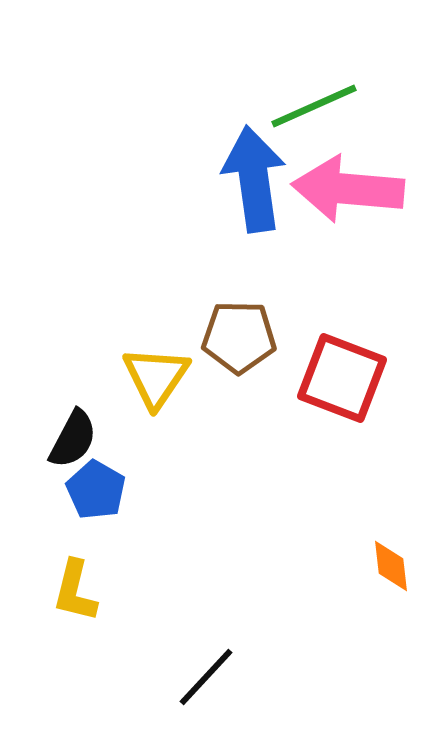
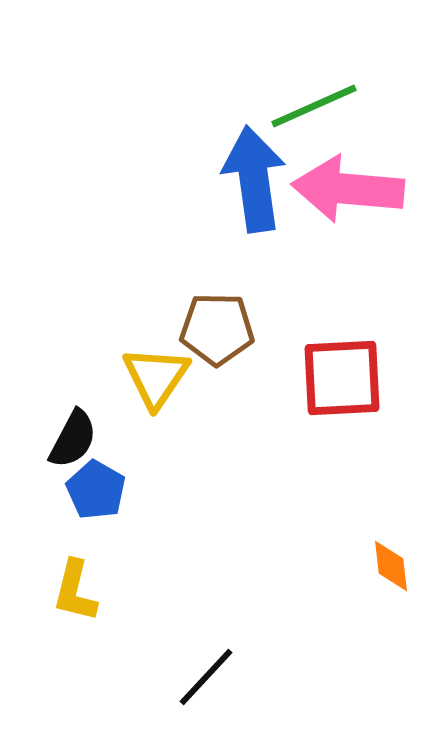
brown pentagon: moved 22 px left, 8 px up
red square: rotated 24 degrees counterclockwise
